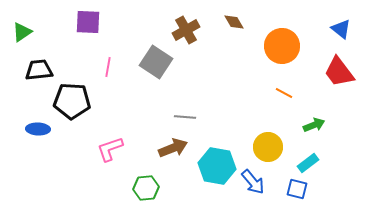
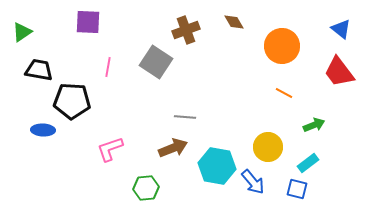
brown cross: rotated 8 degrees clockwise
black trapezoid: rotated 16 degrees clockwise
blue ellipse: moved 5 px right, 1 px down
